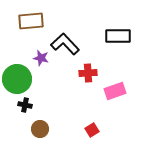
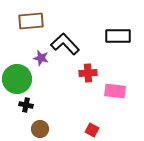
pink rectangle: rotated 25 degrees clockwise
black cross: moved 1 px right
red square: rotated 32 degrees counterclockwise
